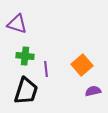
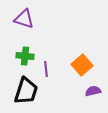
purple triangle: moved 7 px right, 5 px up
